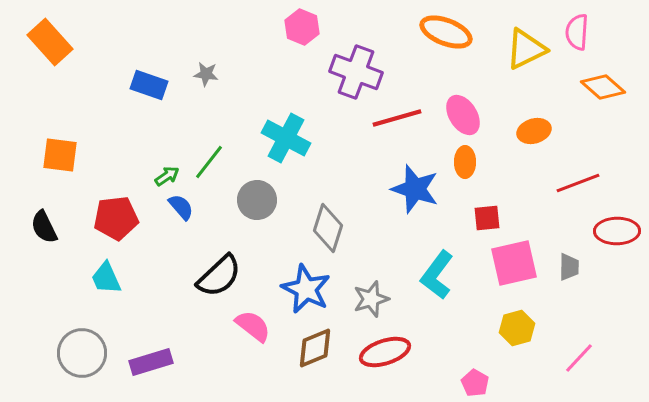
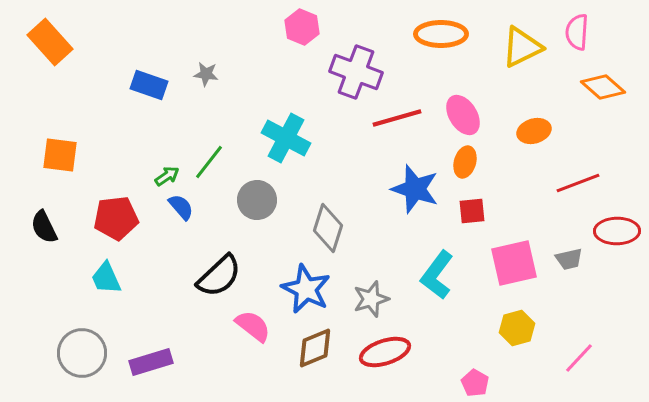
orange ellipse at (446, 32): moved 5 px left, 2 px down; rotated 21 degrees counterclockwise
yellow triangle at (526, 49): moved 4 px left, 2 px up
orange ellipse at (465, 162): rotated 16 degrees clockwise
red square at (487, 218): moved 15 px left, 7 px up
gray trapezoid at (569, 267): moved 8 px up; rotated 76 degrees clockwise
